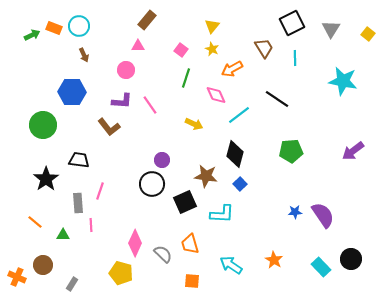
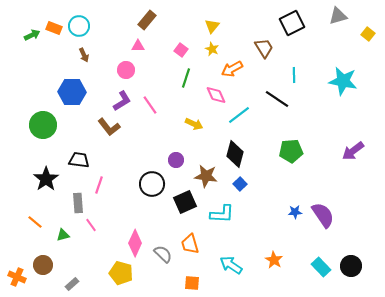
gray triangle at (331, 29): moved 7 px right, 13 px up; rotated 42 degrees clockwise
cyan line at (295, 58): moved 1 px left, 17 px down
purple L-shape at (122, 101): rotated 35 degrees counterclockwise
purple circle at (162, 160): moved 14 px right
pink line at (100, 191): moved 1 px left, 6 px up
pink line at (91, 225): rotated 32 degrees counterclockwise
green triangle at (63, 235): rotated 16 degrees counterclockwise
black circle at (351, 259): moved 7 px down
orange square at (192, 281): moved 2 px down
gray rectangle at (72, 284): rotated 16 degrees clockwise
